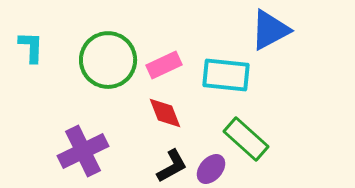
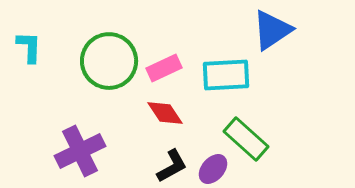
blue triangle: moved 2 px right; rotated 6 degrees counterclockwise
cyan L-shape: moved 2 px left
green circle: moved 1 px right, 1 px down
pink rectangle: moved 3 px down
cyan rectangle: rotated 9 degrees counterclockwise
red diamond: rotated 12 degrees counterclockwise
purple cross: moved 3 px left
purple ellipse: moved 2 px right
